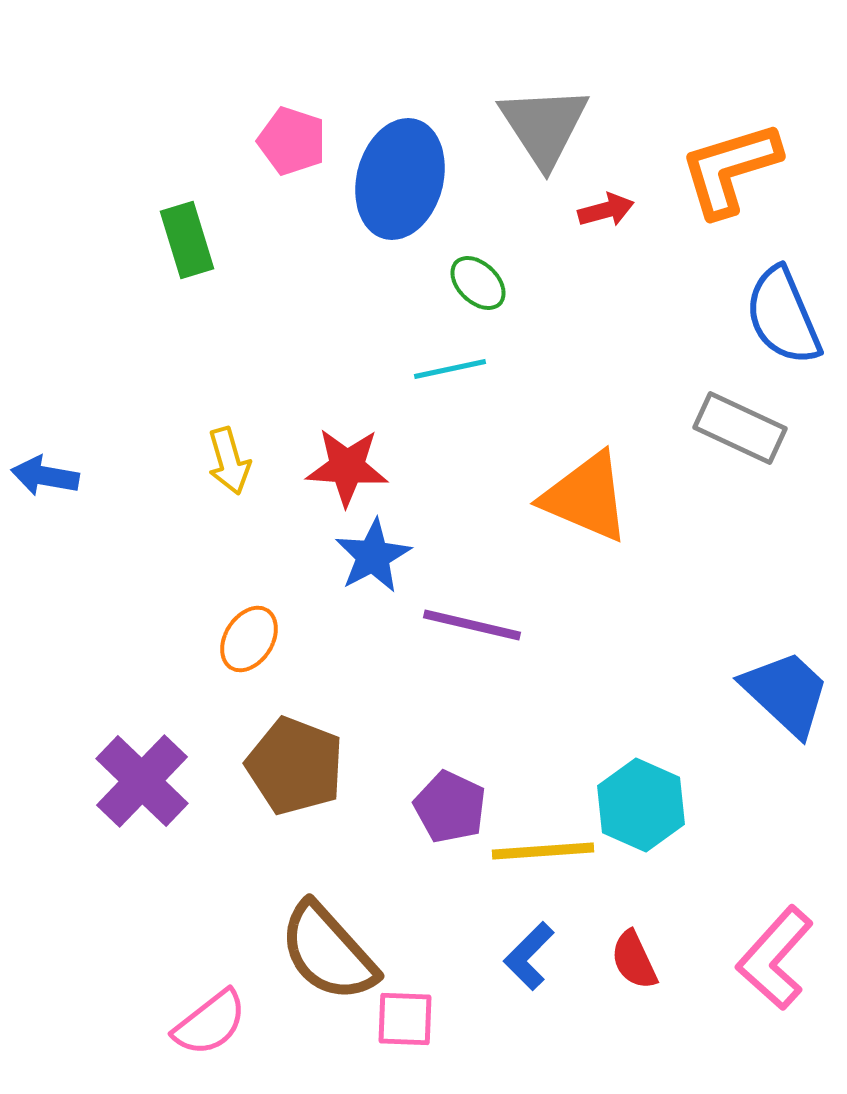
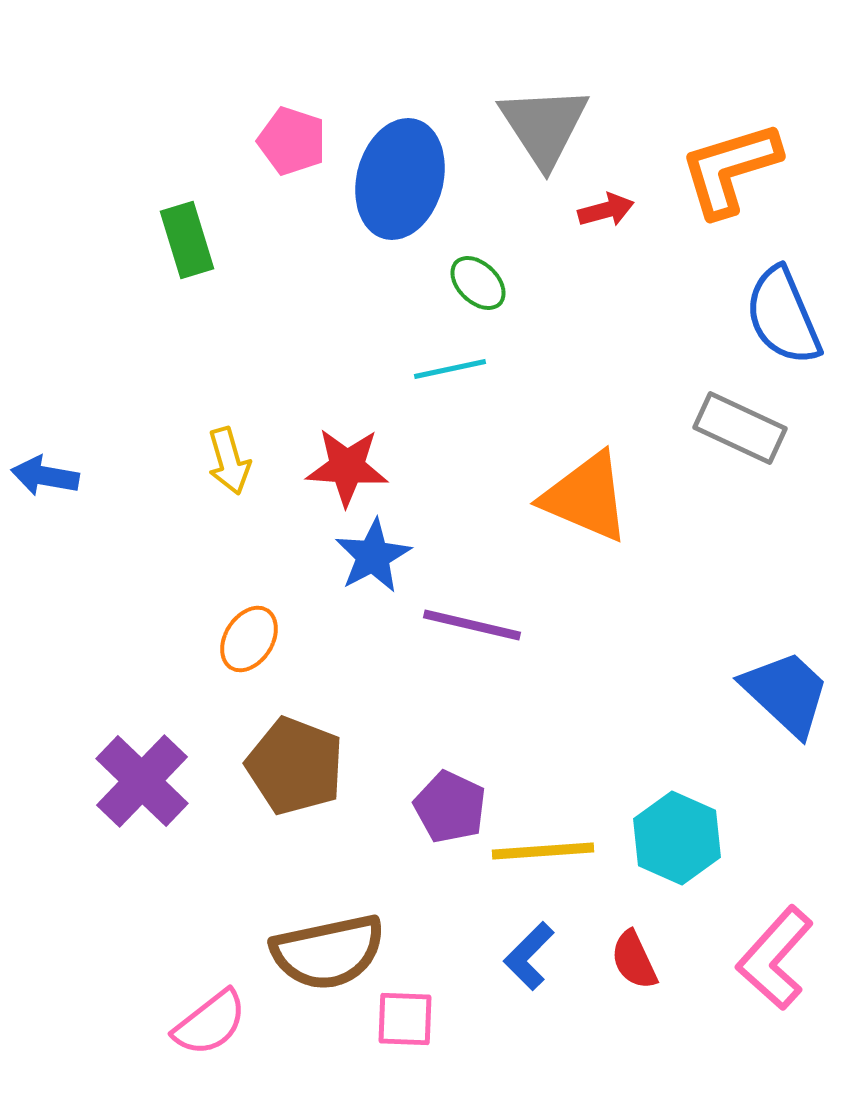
cyan hexagon: moved 36 px right, 33 px down
brown semicircle: rotated 60 degrees counterclockwise
